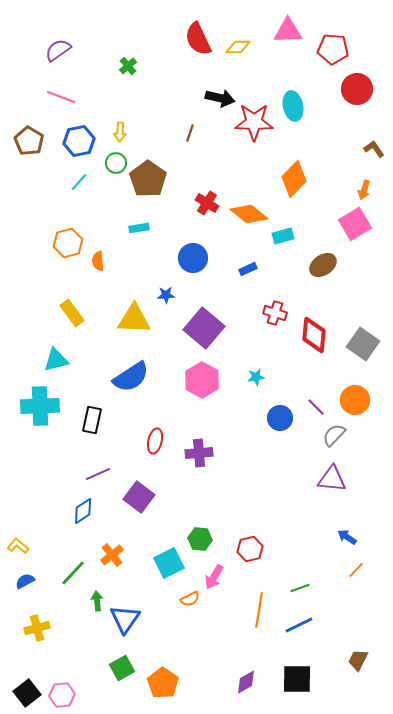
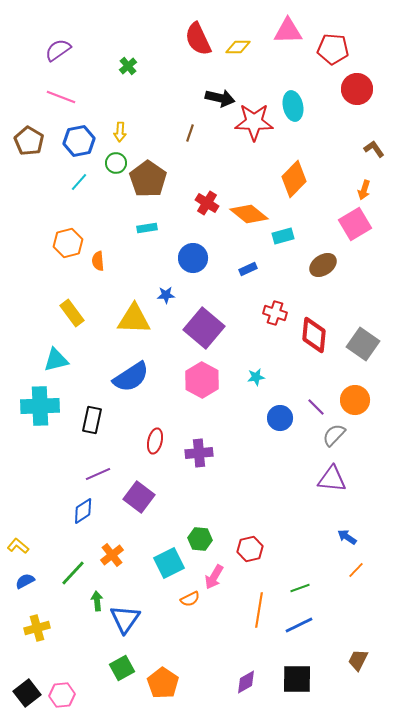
cyan rectangle at (139, 228): moved 8 px right
